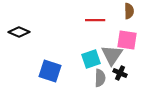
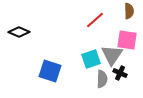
red line: rotated 42 degrees counterclockwise
gray semicircle: moved 2 px right, 1 px down
